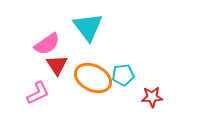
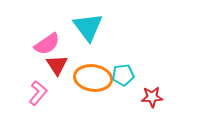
orange ellipse: rotated 18 degrees counterclockwise
pink L-shape: rotated 25 degrees counterclockwise
